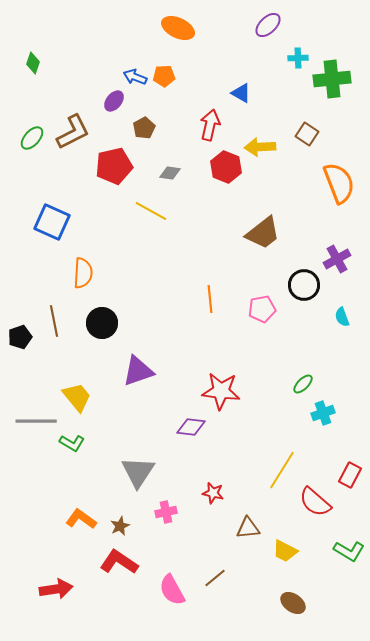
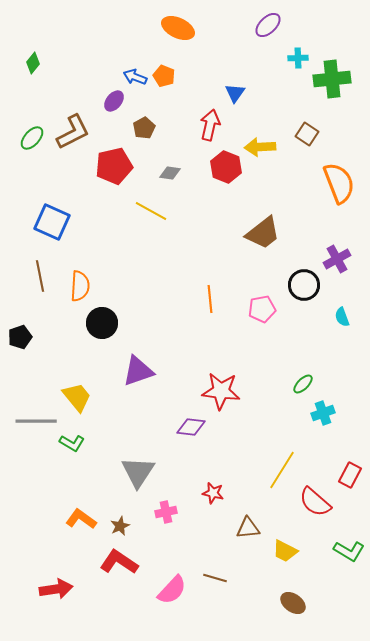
green diamond at (33, 63): rotated 20 degrees clockwise
orange pentagon at (164, 76): rotated 25 degrees clockwise
blue triangle at (241, 93): moved 6 px left; rotated 35 degrees clockwise
orange semicircle at (83, 273): moved 3 px left, 13 px down
brown line at (54, 321): moved 14 px left, 45 px up
brown line at (215, 578): rotated 55 degrees clockwise
pink semicircle at (172, 590): rotated 108 degrees counterclockwise
